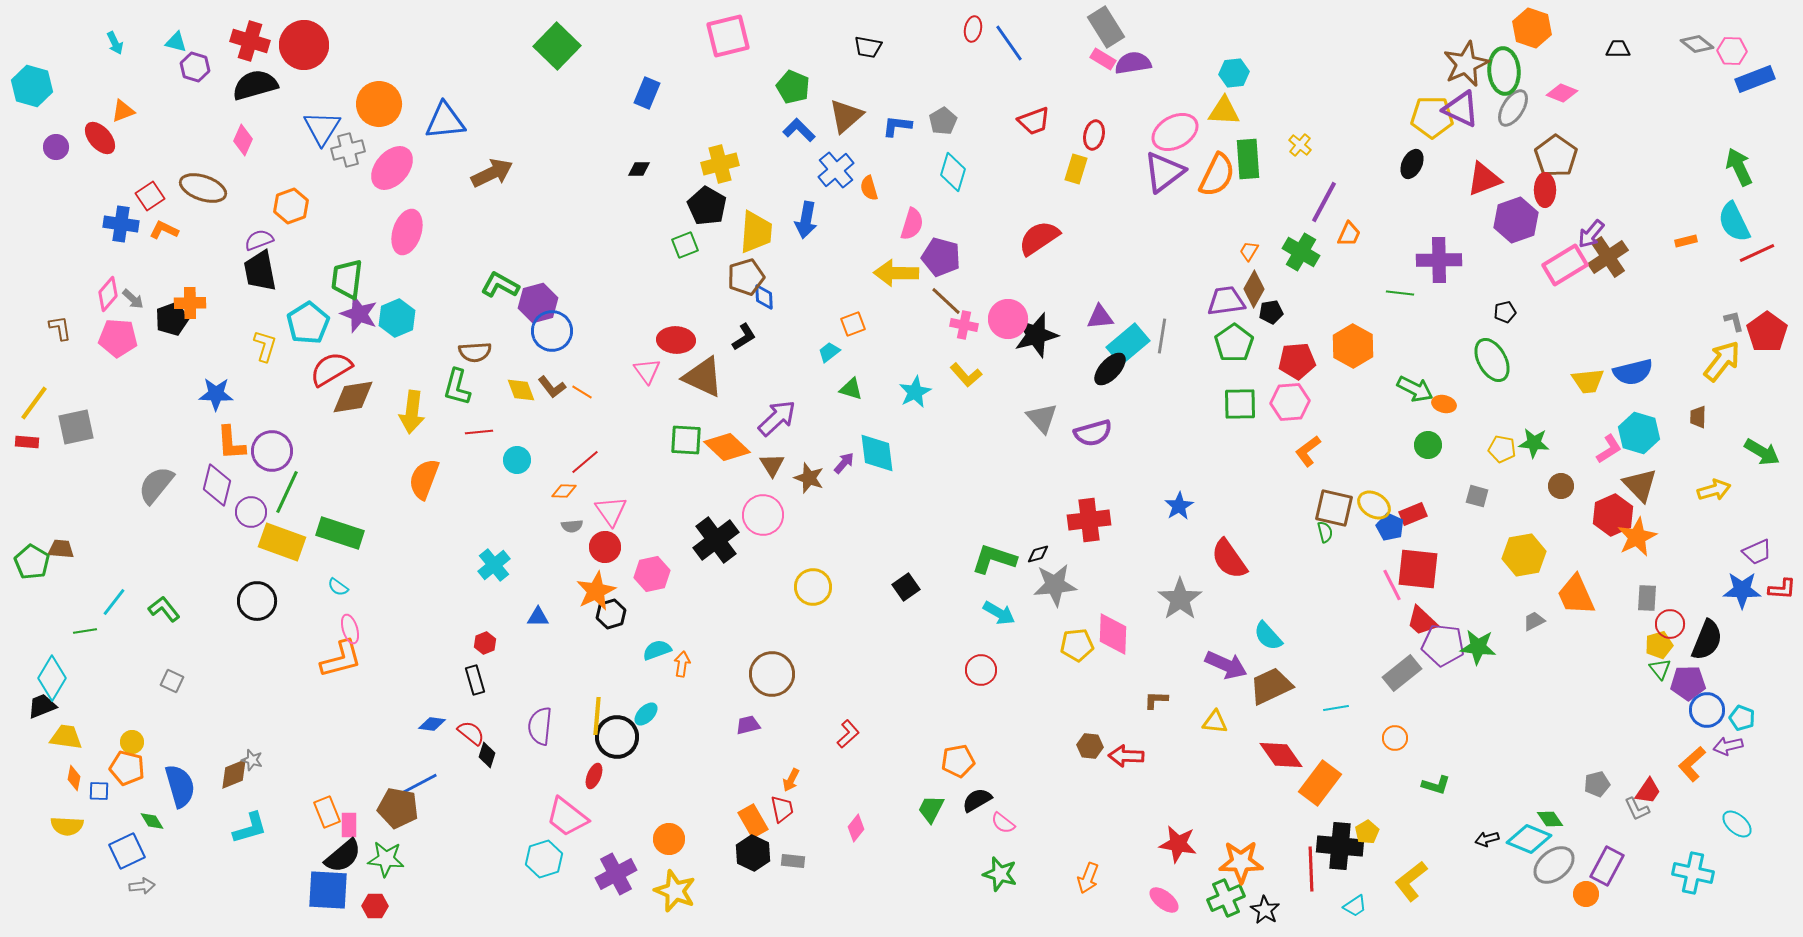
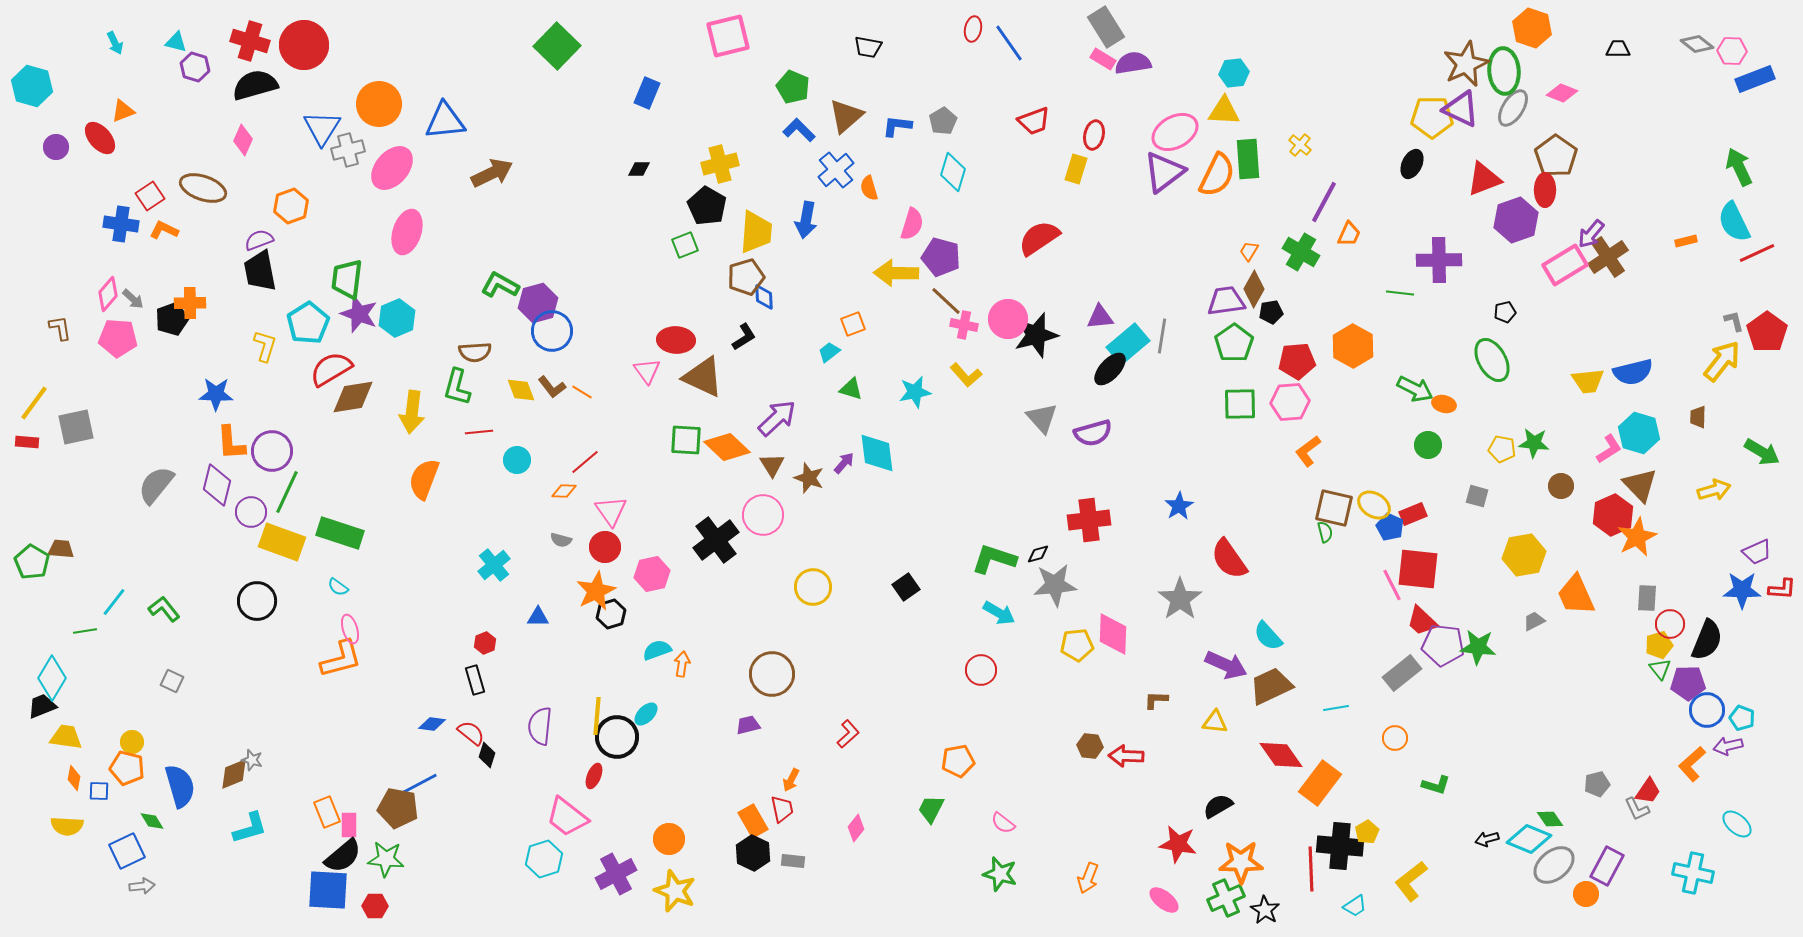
cyan star at (915, 392): rotated 16 degrees clockwise
gray semicircle at (572, 526): moved 11 px left, 14 px down; rotated 20 degrees clockwise
black semicircle at (977, 800): moved 241 px right, 6 px down
